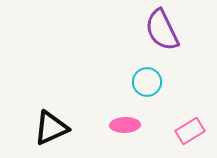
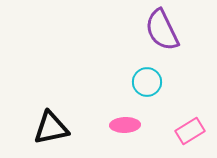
black triangle: rotated 12 degrees clockwise
